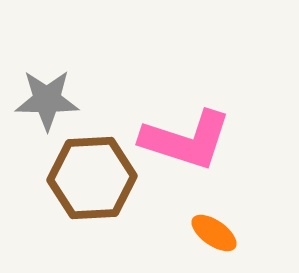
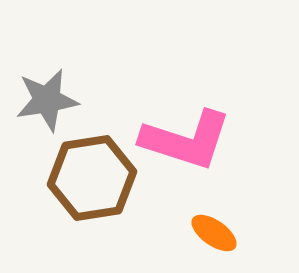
gray star: rotated 10 degrees counterclockwise
brown hexagon: rotated 6 degrees counterclockwise
